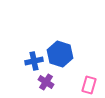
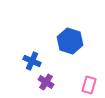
blue hexagon: moved 10 px right, 13 px up
blue cross: moved 2 px left; rotated 36 degrees clockwise
